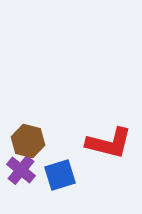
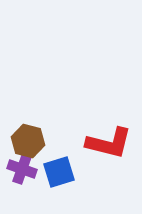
purple cross: moved 1 px right, 1 px up; rotated 20 degrees counterclockwise
blue square: moved 1 px left, 3 px up
